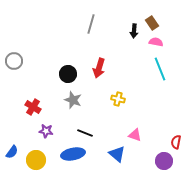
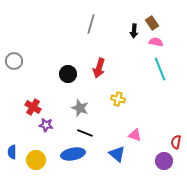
gray star: moved 7 px right, 8 px down
purple star: moved 6 px up
blue semicircle: rotated 144 degrees clockwise
